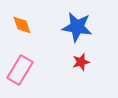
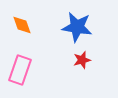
red star: moved 1 px right, 2 px up
pink rectangle: rotated 12 degrees counterclockwise
